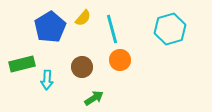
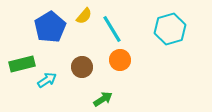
yellow semicircle: moved 1 px right, 2 px up
cyan line: rotated 16 degrees counterclockwise
cyan arrow: rotated 126 degrees counterclockwise
green arrow: moved 9 px right, 1 px down
